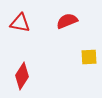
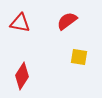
red semicircle: rotated 15 degrees counterclockwise
yellow square: moved 10 px left; rotated 12 degrees clockwise
